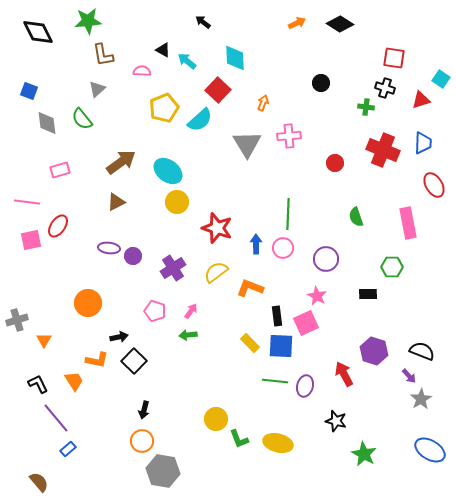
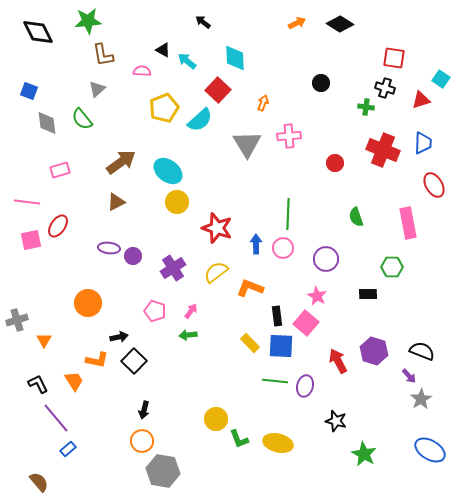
pink square at (306, 323): rotated 25 degrees counterclockwise
red arrow at (344, 374): moved 6 px left, 13 px up
